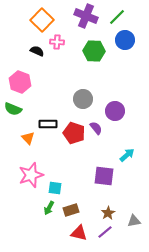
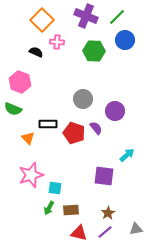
black semicircle: moved 1 px left, 1 px down
brown rectangle: rotated 14 degrees clockwise
gray triangle: moved 2 px right, 8 px down
